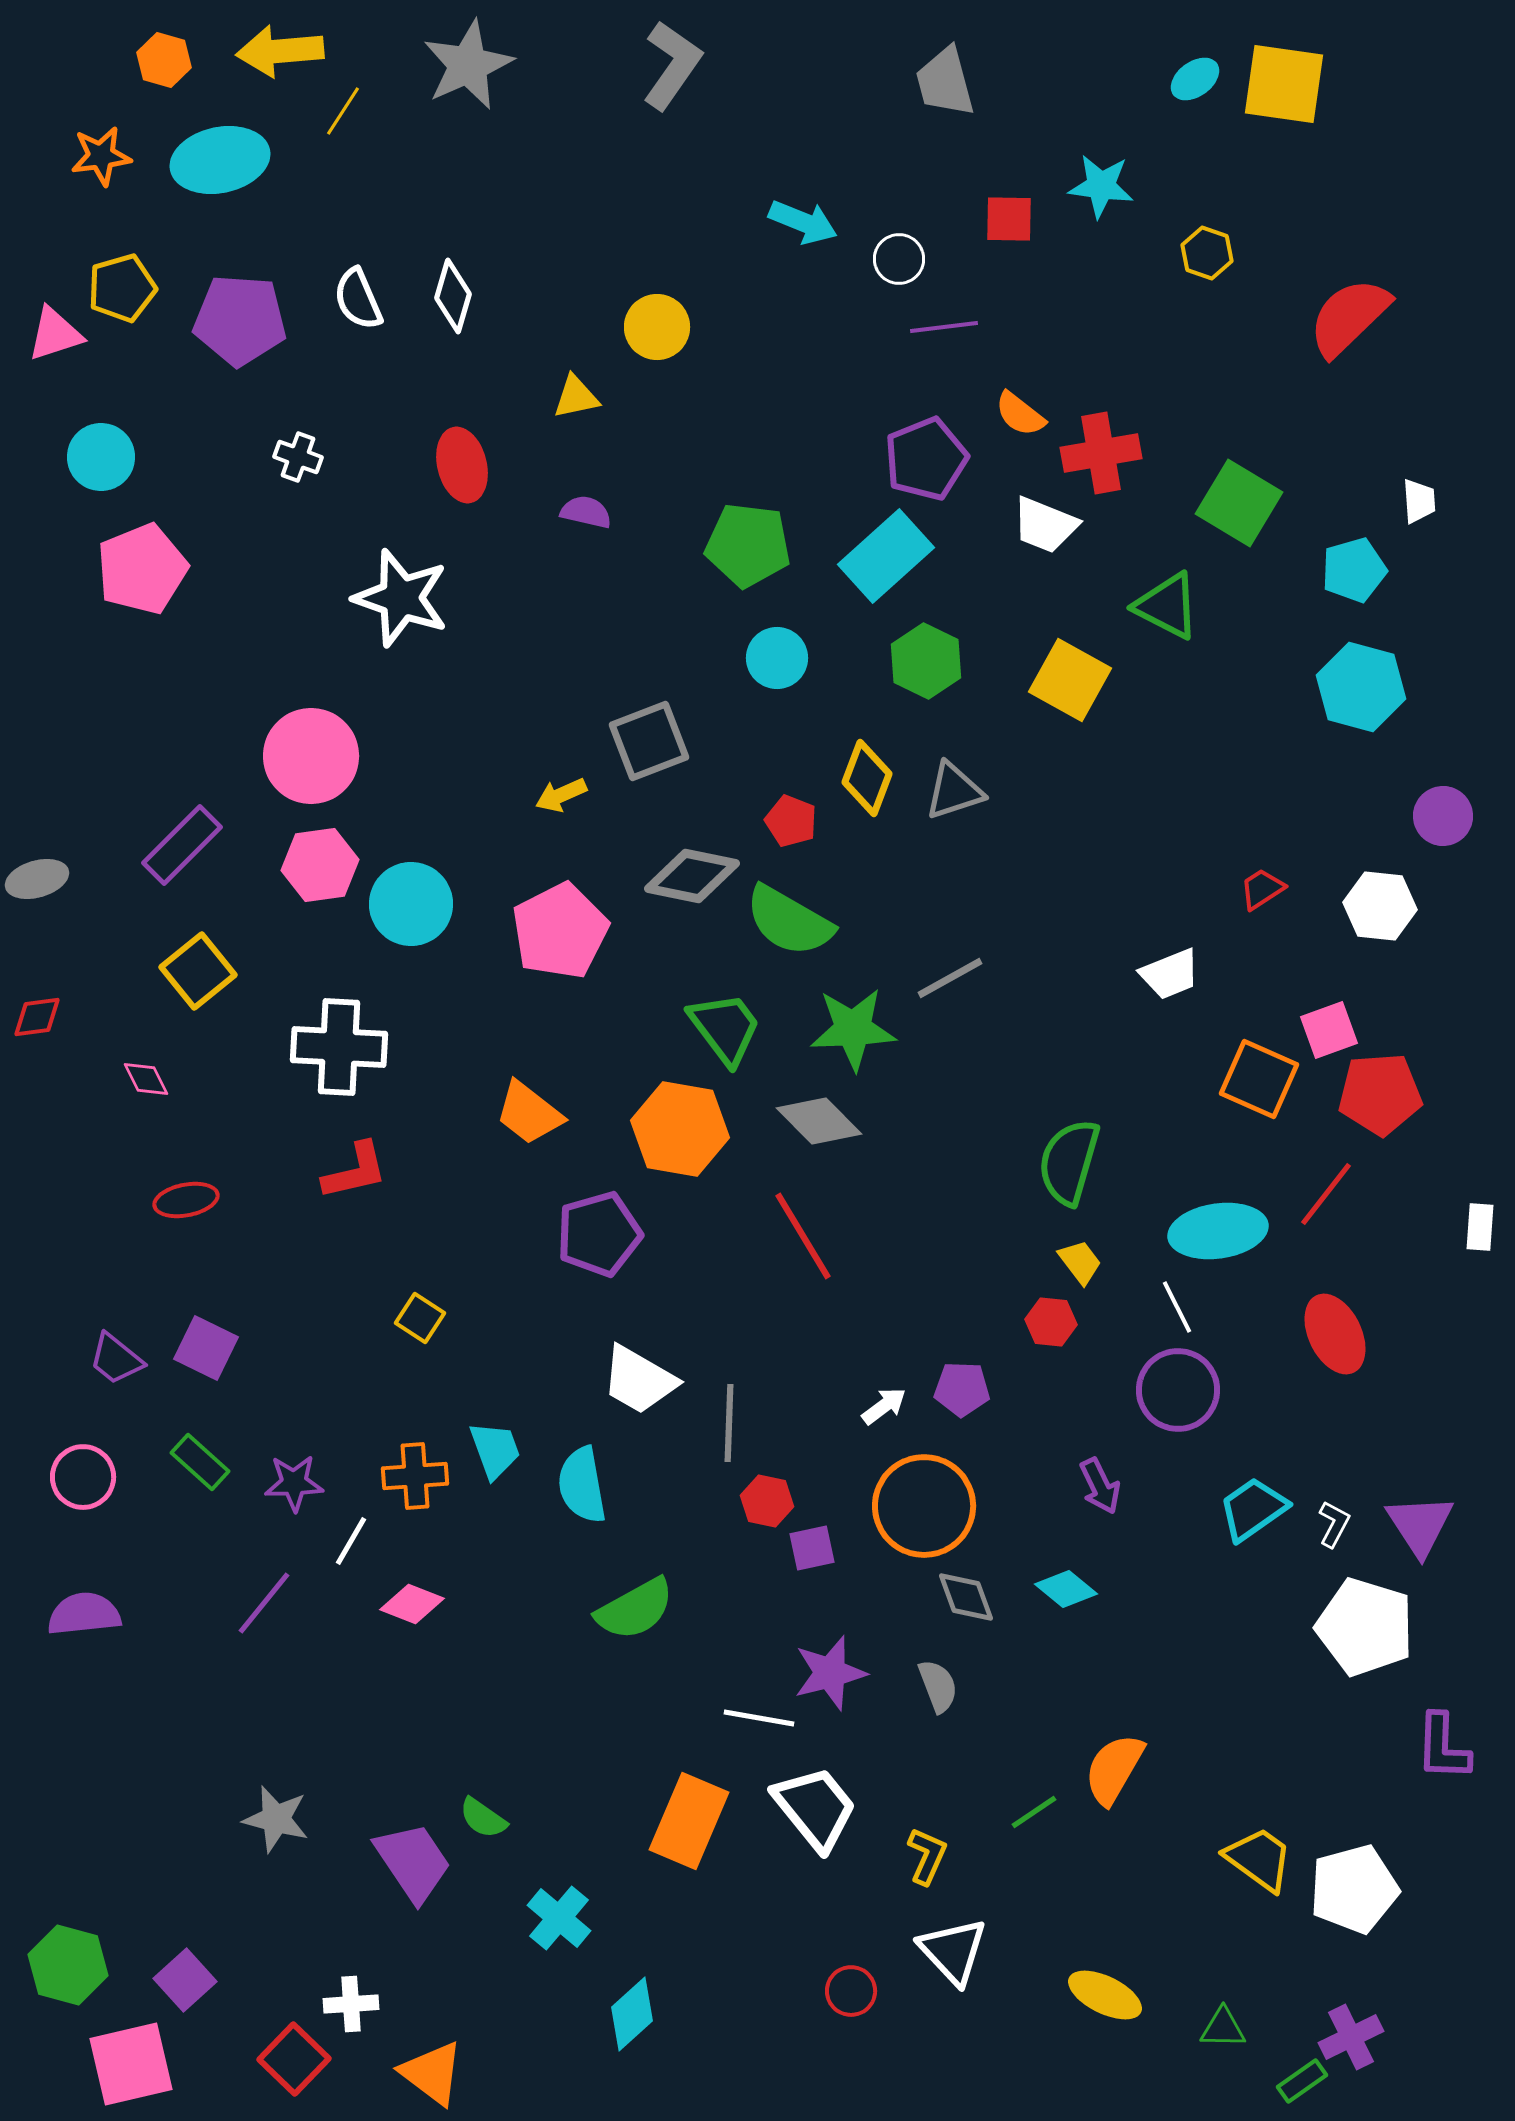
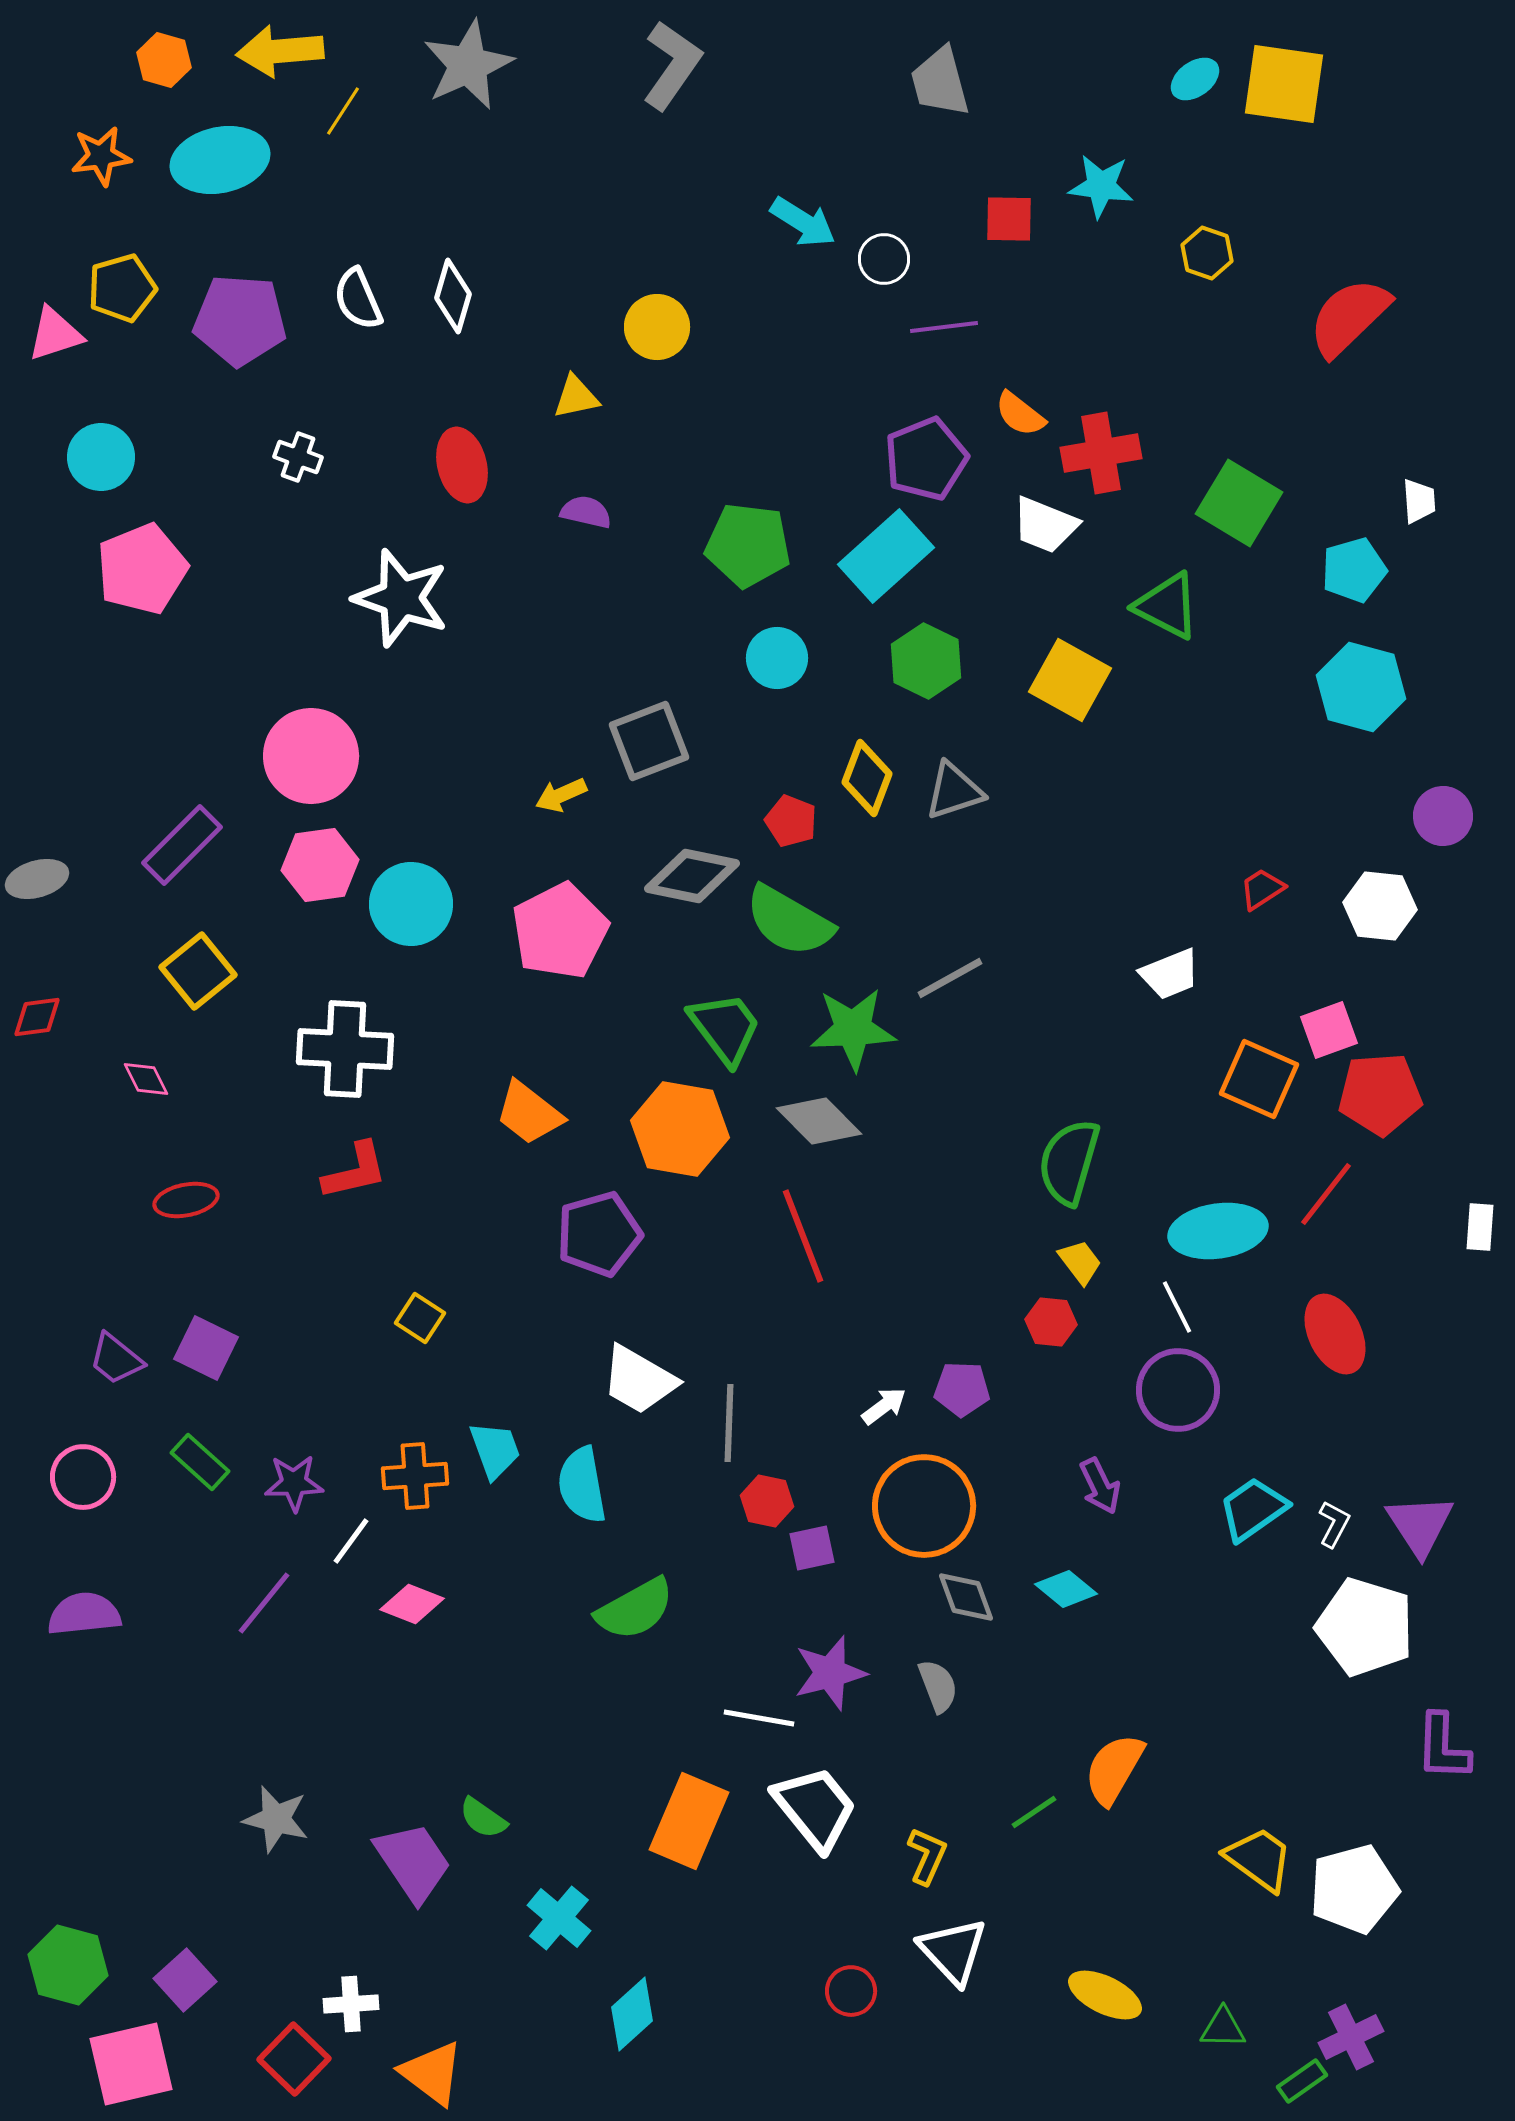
gray trapezoid at (945, 82): moved 5 px left
cyan arrow at (803, 222): rotated 10 degrees clockwise
white circle at (899, 259): moved 15 px left
white cross at (339, 1047): moved 6 px right, 2 px down
red line at (803, 1236): rotated 10 degrees clockwise
white line at (351, 1541): rotated 6 degrees clockwise
